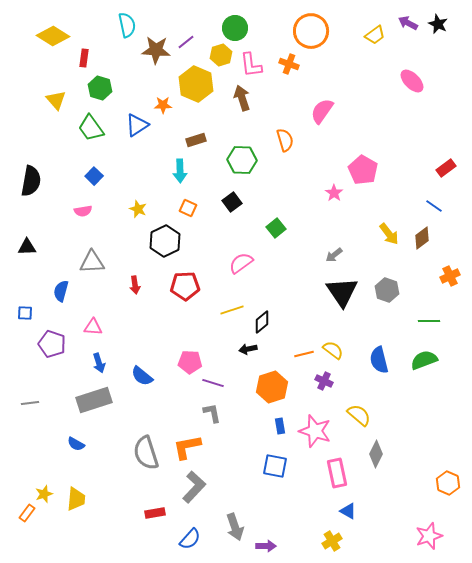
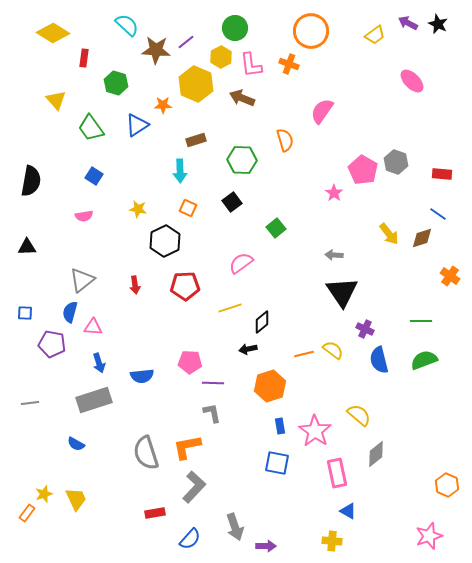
cyan semicircle at (127, 25): rotated 35 degrees counterclockwise
yellow diamond at (53, 36): moved 3 px up
yellow hexagon at (221, 55): moved 2 px down; rotated 10 degrees counterclockwise
green hexagon at (100, 88): moved 16 px right, 5 px up
brown arrow at (242, 98): rotated 50 degrees counterclockwise
red rectangle at (446, 168): moved 4 px left, 6 px down; rotated 42 degrees clockwise
blue square at (94, 176): rotated 12 degrees counterclockwise
blue line at (434, 206): moved 4 px right, 8 px down
yellow star at (138, 209): rotated 12 degrees counterclockwise
pink semicircle at (83, 211): moved 1 px right, 5 px down
brown diamond at (422, 238): rotated 20 degrees clockwise
gray arrow at (334, 255): rotated 42 degrees clockwise
gray triangle at (92, 262): moved 10 px left, 18 px down; rotated 36 degrees counterclockwise
orange cross at (450, 276): rotated 30 degrees counterclockwise
gray hexagon at (387, 290): moved 9 px right, 128 px up
blue semicircle at (61, 291): moved 9 px right, 21 px down
yellow line at (232, 310): moved 2 px left, 2 px up
green line at (429, 321): moved 8 px left
purple pentagon at (52, 344): rotated 8 degrees counterclockwise
blue semicircle at (142, 376): rotated 45 degrees counterclockwise
purple cross at (324, 381): moved 41 px right, 52 px up
purple line at (213, 383): rotated 15 degrees counterclockwise
orange hexagon at (272, 387): moved 2 px left, 1 px up
pink star at (315, 431): rotated 16 degrees clockwise
gray diamond at (376, 454): rotated 24 degrees clockwise
blue square at (275, 466): moved 2 px right, 3 px up
orange hexagon at (448, 483): moved 1 px left, 2 px down
yellow trapezoid at (76, 499): rotated 30 degrees counterclockwise
yellow cross at (332, 541): rotated 36 degrees clockwise
